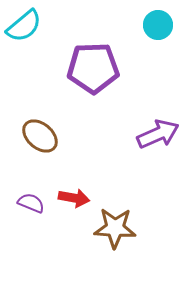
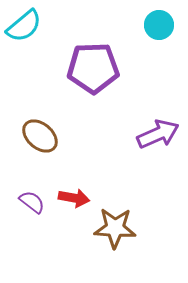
cyan circle: moved 1 px right
purple semicircle: moved 1 px right, 1 px up; rotated 16 degrees clockwise
